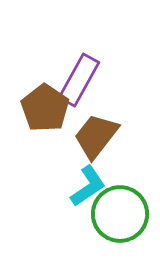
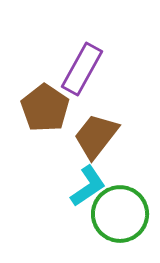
purple rectangle: moved 3 px right, 11 px up
